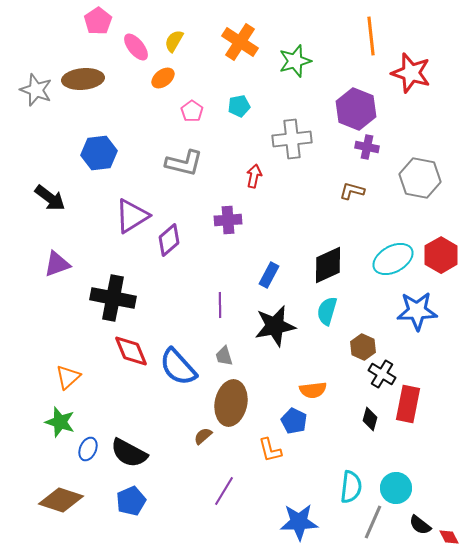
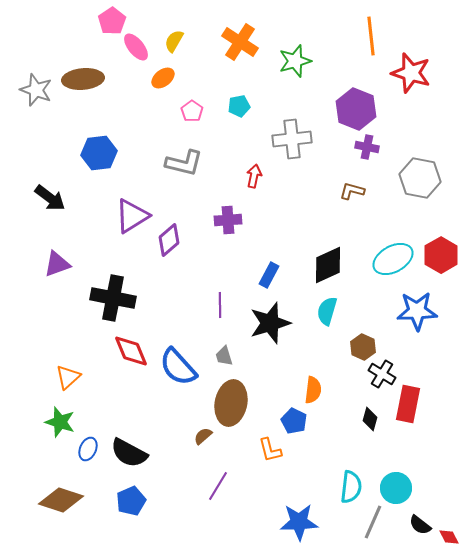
pink pentagon at (98, 21): moved 14 px right
black star at (275, 326): moved 5 px left, 3 px up; rotated 6 degrees counterclockwise
orange semicircle at (313, 390): rotated 76 degrees counterclockwise
purple line at (224, 491): moved 6 px left, 5 px up
